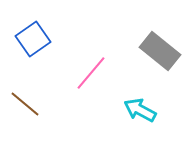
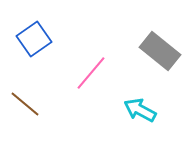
blue square: moved 1 px right
